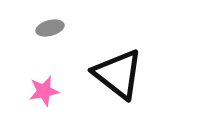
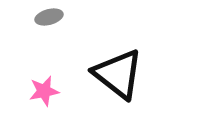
gray ellipse: moved 1 px left, 11 px up
